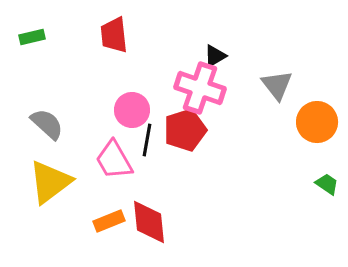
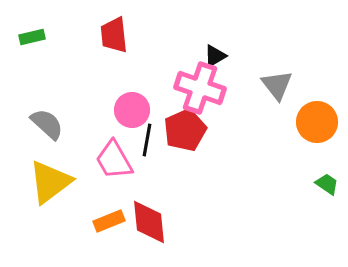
red pentagon: rotated 6 degrees counterclockwise
